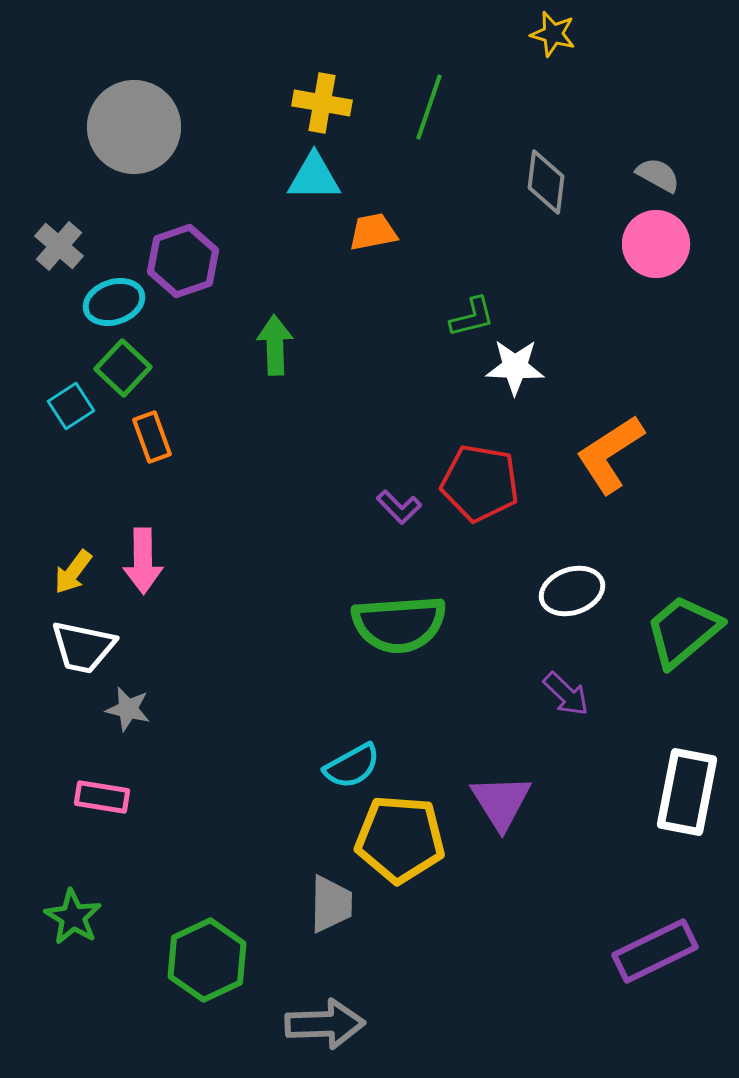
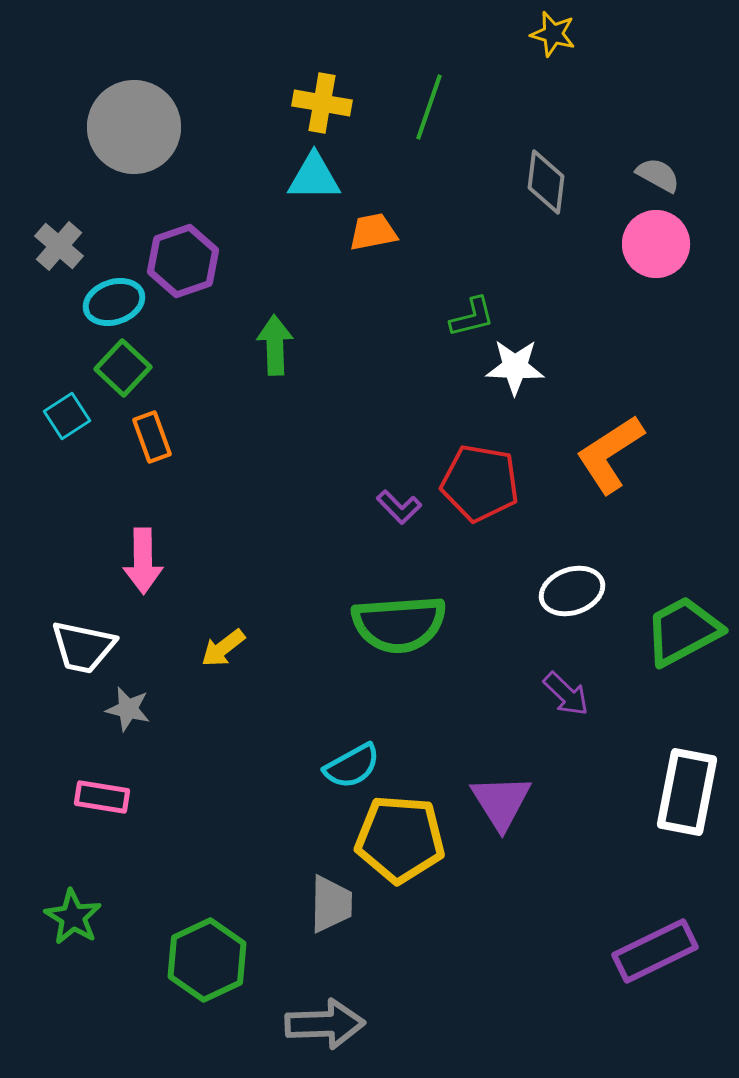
cyan square: moved 4 px left, 10 px down
yellow arrow: moved 150 px right, 76 px down; rotated 15 degrees clockwise
green trapezoid: rotated 12 degrees clockwise
